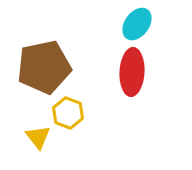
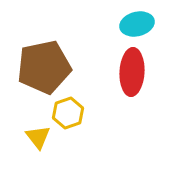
cyan ellipse: rotated 40 degrees clockwise
yellow hexagon: rotated 20 degrees clockwise
